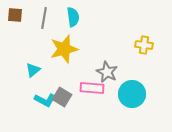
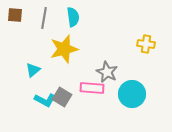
yellow cross: moved 2 px right, 1 px up
